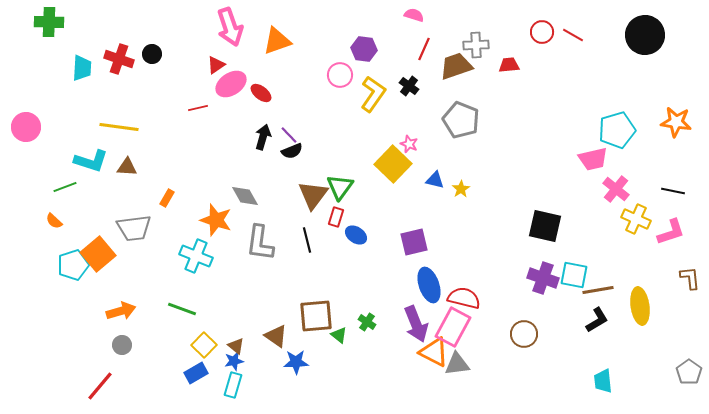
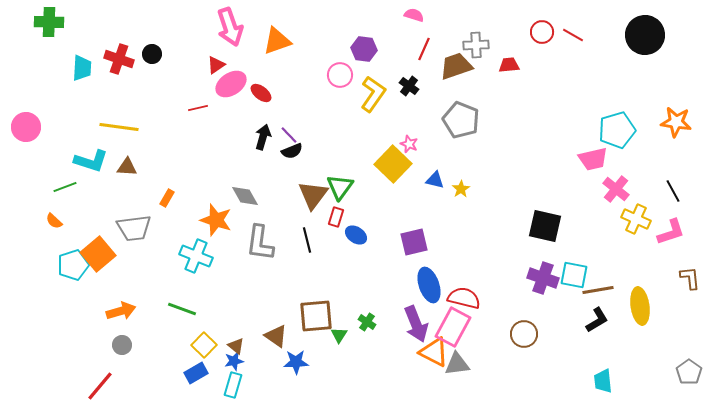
black line at (673, 191): rotated 50 degrees clockwise
green triangle at (339, 335): rotated 24 degrees clockwise
